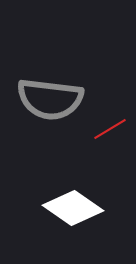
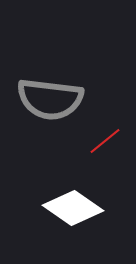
red line: moved 5 px left, 12 px down; rotated 8 degrees counterclockwise
